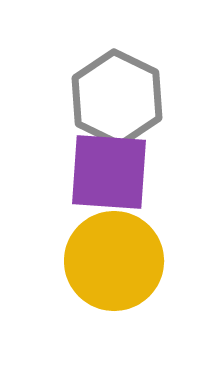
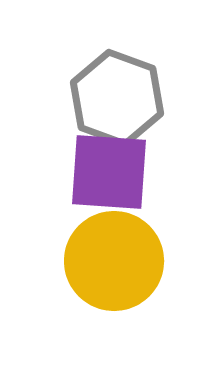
gray hexagon: rotated 6 degrees counterclockwise
